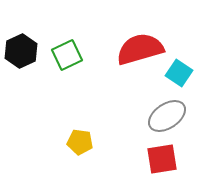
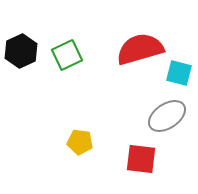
cyan square: rotated 20 degrees counterclockwise
red square: moved 21 px left; rotated 16 degrees clockwise
